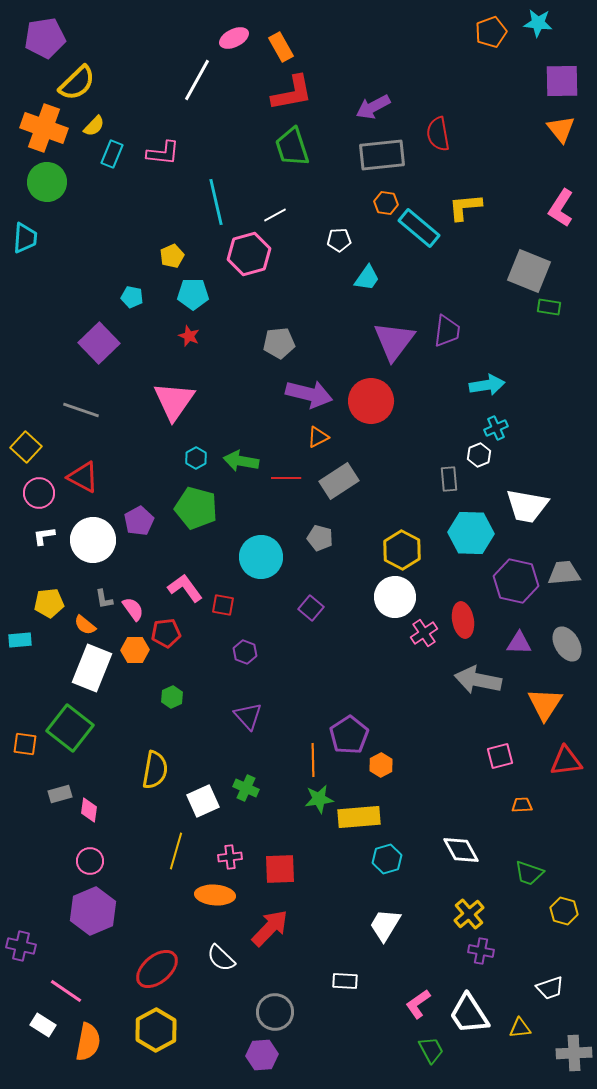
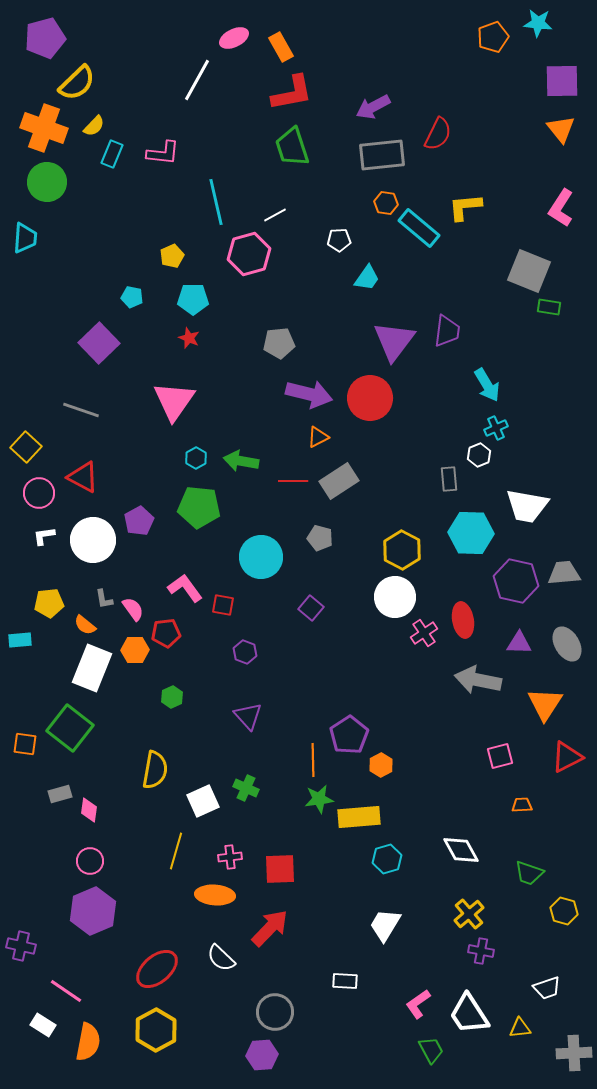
orange pentagon at (491, 32): moved 2 px right, 5 px down
purple pentagon at (45, 38): rotated 6 degrees counterclockwise
red semicircle at (438, 134): rotated 144 degrees counterclockwise
cyan pentagon at (193, 294): moved 5 px down
red star at (189, 336): moved 2 px down
cyan arrow at (487, 385): rotated 68 degrees clockwise
red circle at (371, 401): moved 1 px left, 3 px up
red line at (286, 478): moved 7 px right, 3 px down
green pentagon at (196, 508): moved 3 px right, 1 px up; rotated 9 degrees counterclockwise
red triangle at (566, 761): moved 1 px right, 4 px up; rotated 20 degrees counterclockwise
white trapezoid at (550, 988): moved 3 px left
